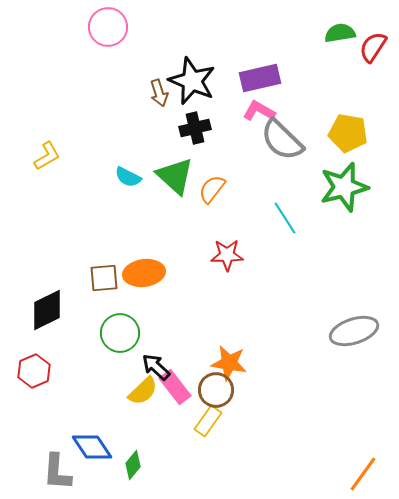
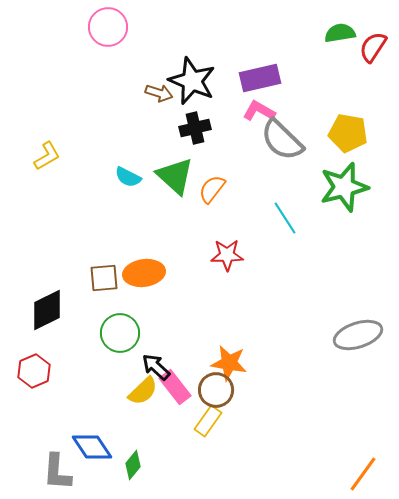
brown arrow: rotated 56 degrees counterclockwise
gray ellipse: moved 4 px right, 4 px down
